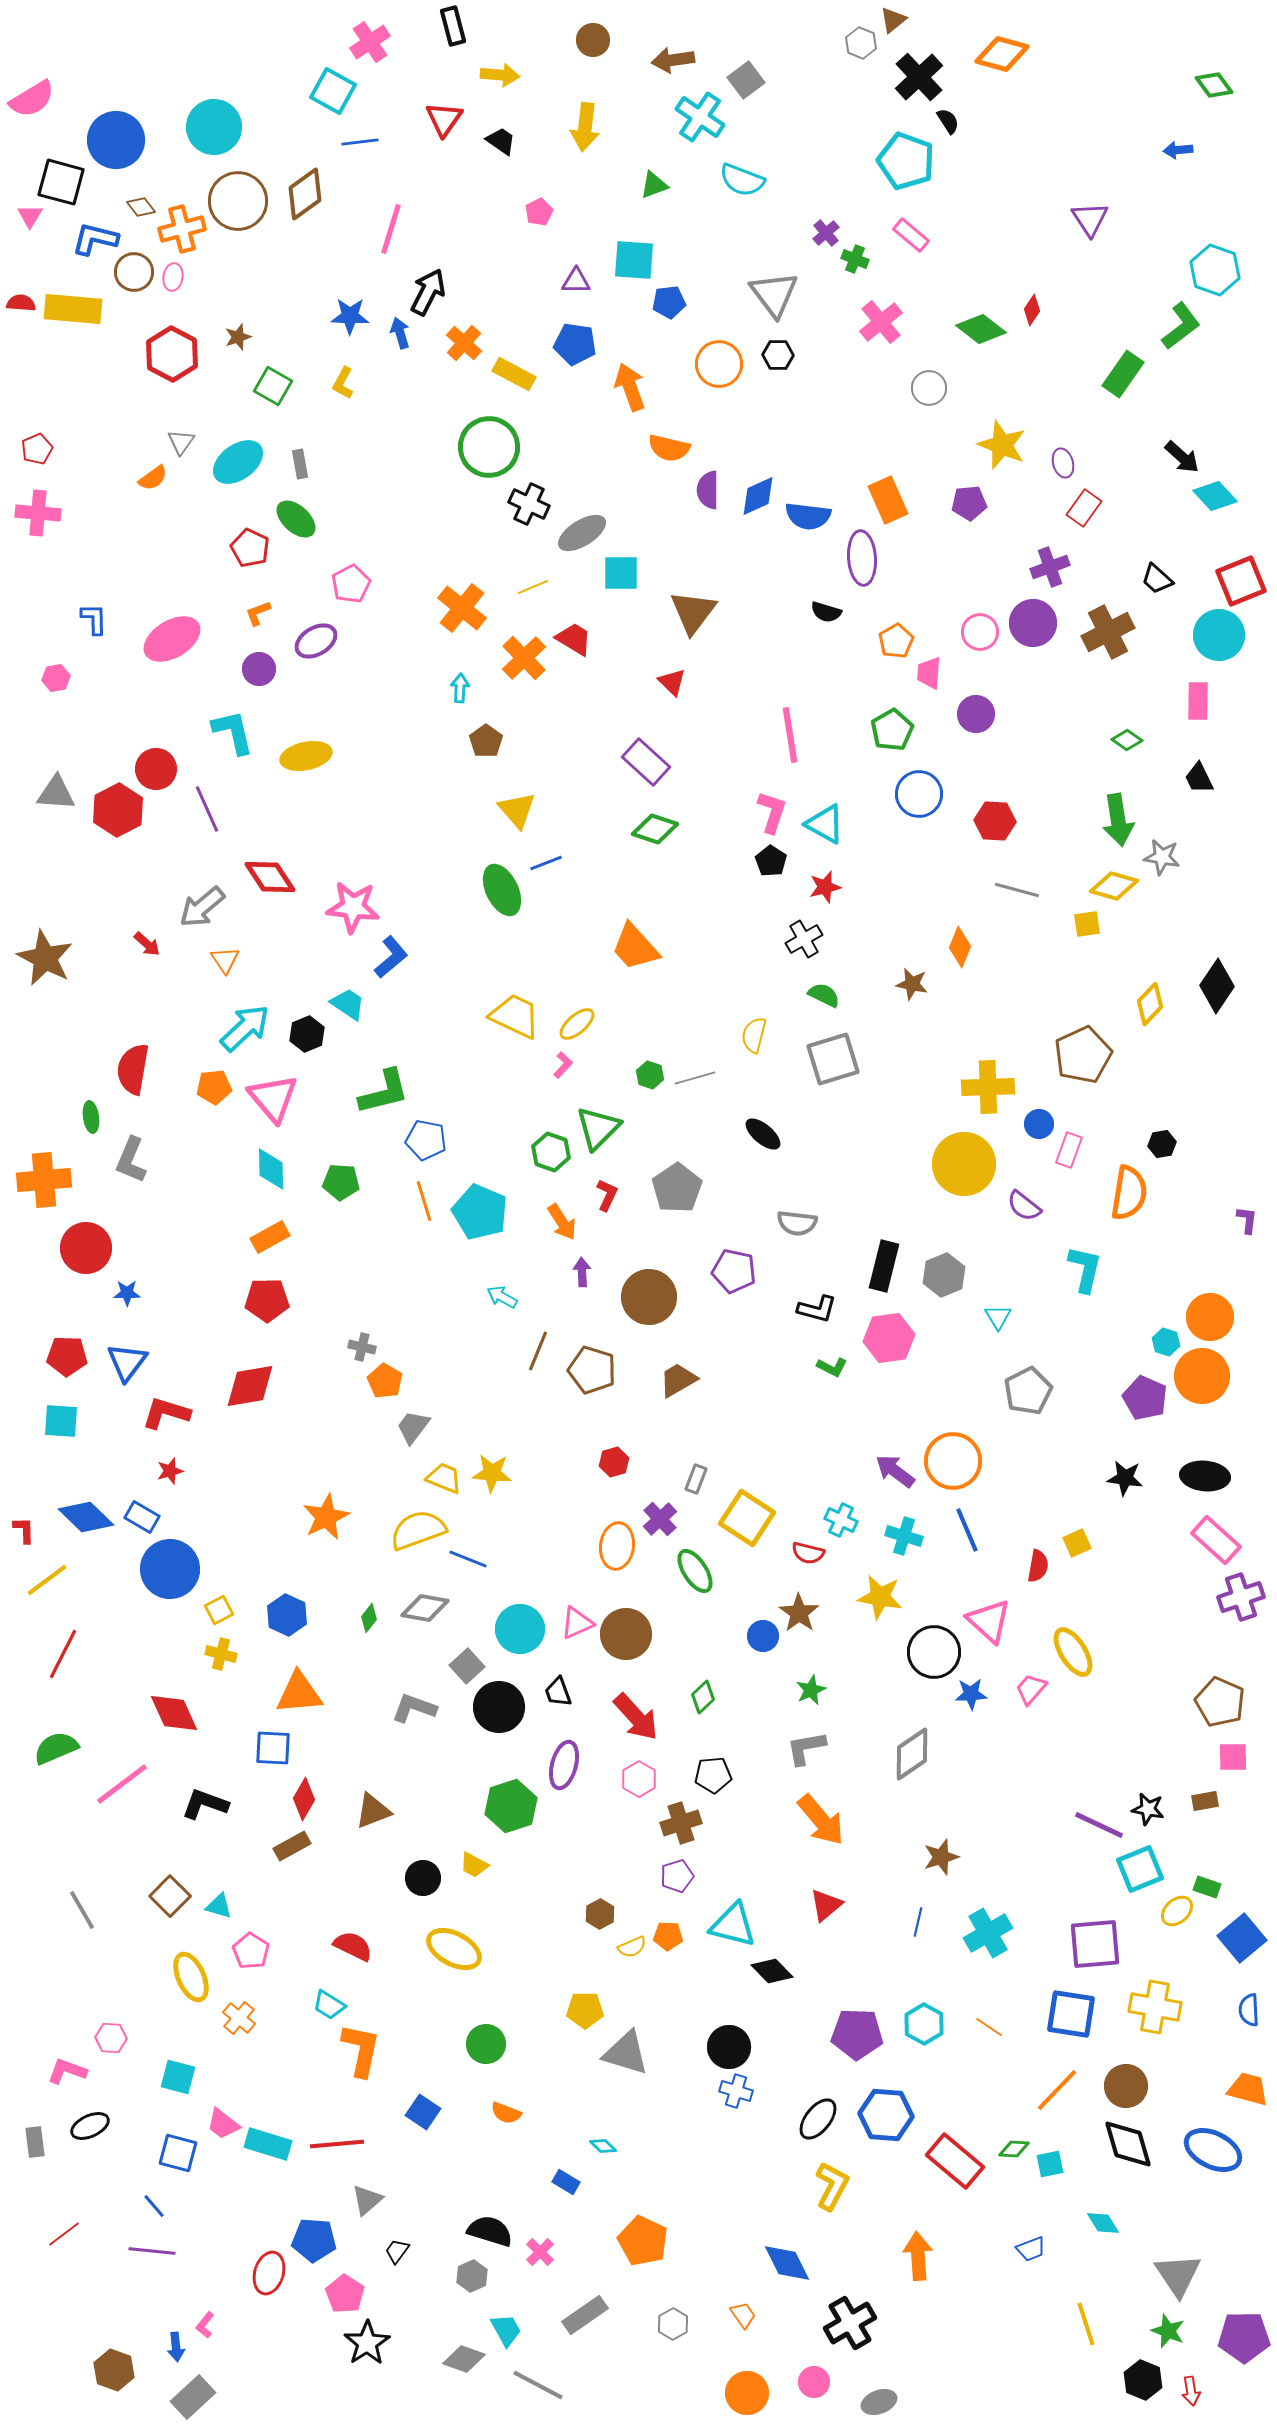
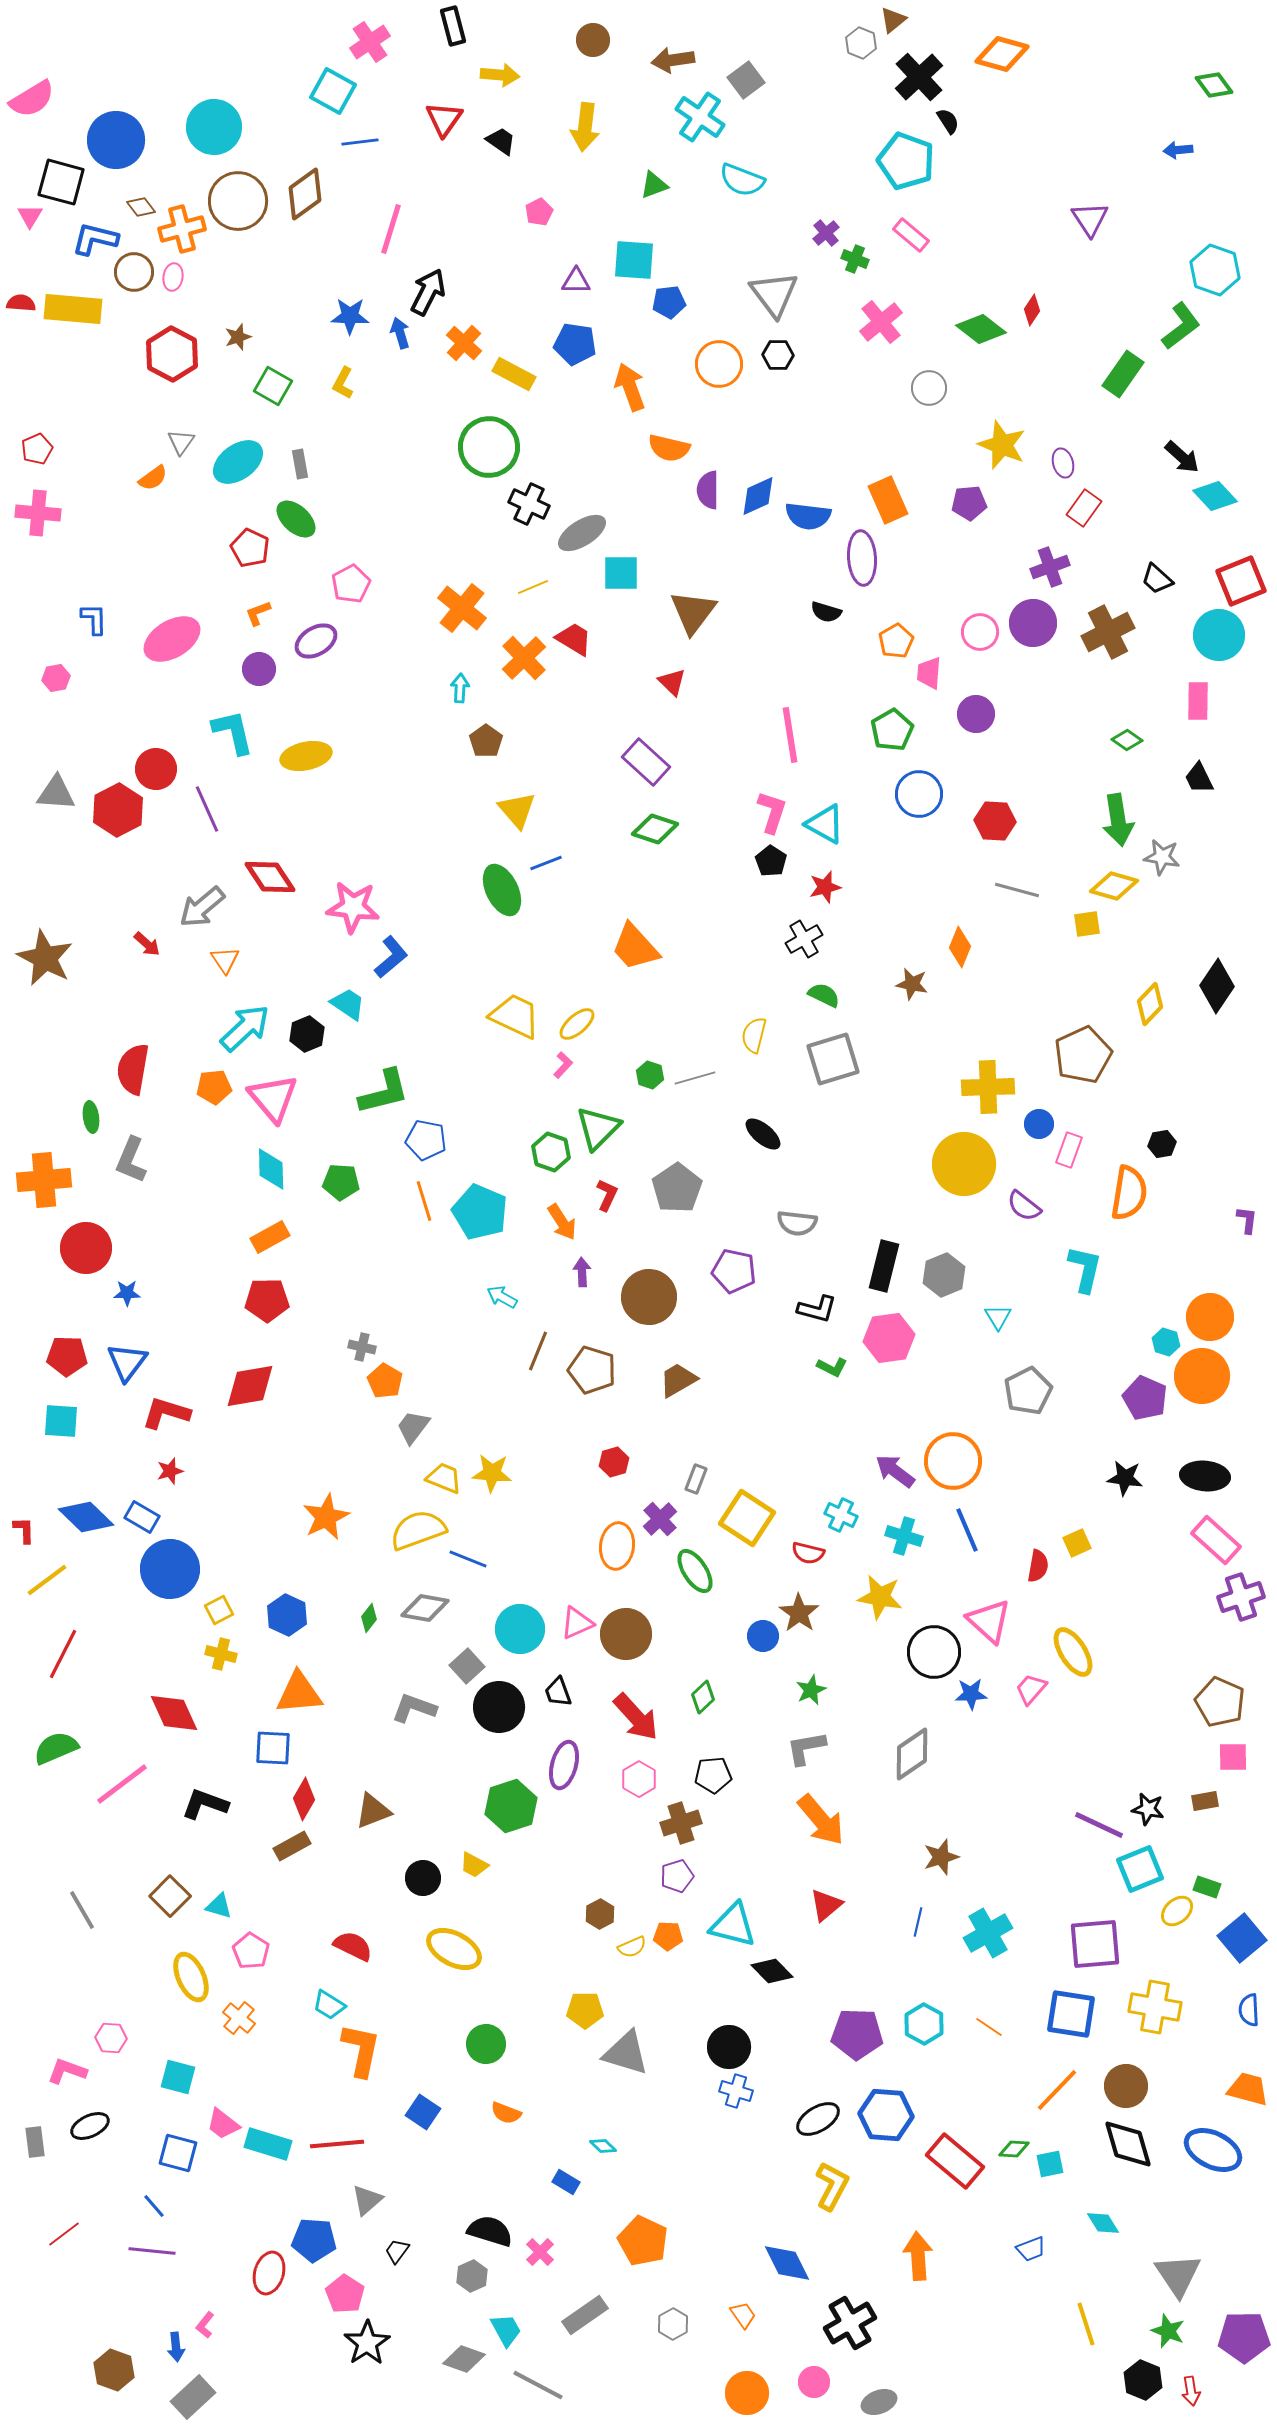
cyan cross at (841, 1520): moved 5 px up
black ellipse at (818, 2119): rotated 21 degrees clockwise
